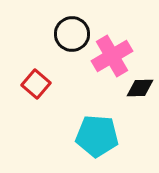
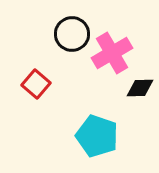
pink cross: moved 3 px up
cyan pentagon: rotated 15 degrees clockwise
